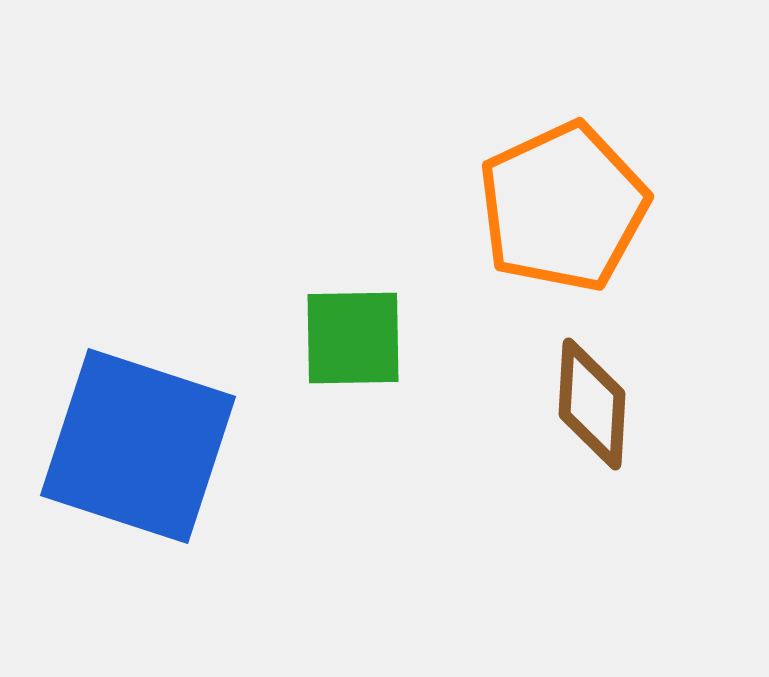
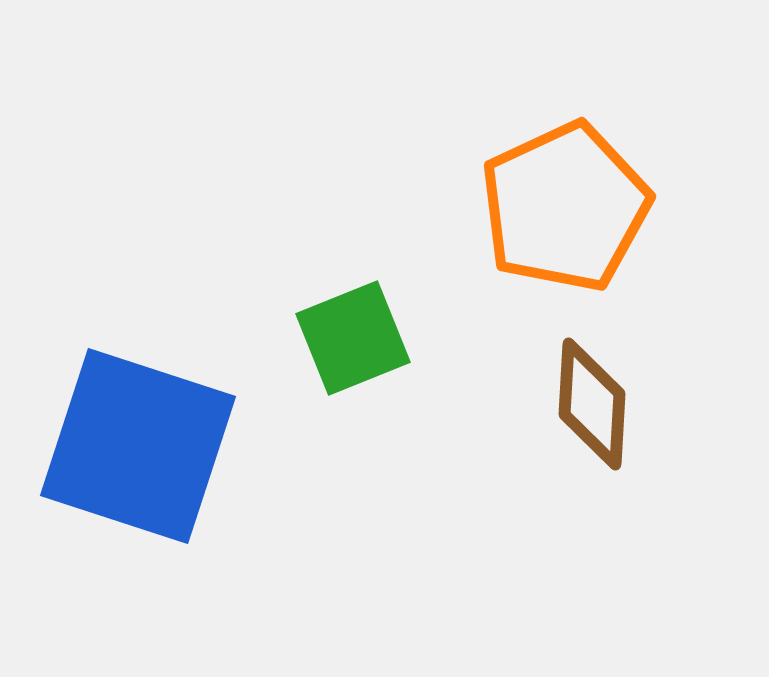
orange pentagon: moved 2 px right
green square: rotated 21 degrees counterclockwise
